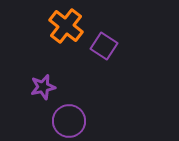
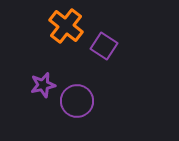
purple star: moved 2 px up
purple circle: moved 8 px right, 20 px up
